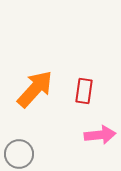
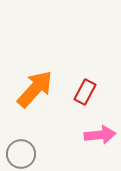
red rectangle: moved 1 px right, 1 px down; rotated 20 degrees clockwise
gray circle: moved 2 px right
